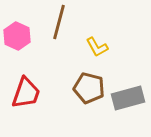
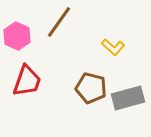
brown line: rotated 20 degrees clockwise
yellow L-shape: moved 16 px right; rotated 20 degrees counterclockwise
brown pentagon: moved 2 px right
red trapezoid: moved 1 px right, 12 px up
